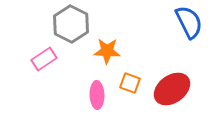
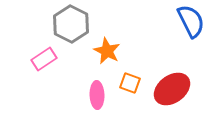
blue semicircle: moved 2 px right, 1 px up
orange star: rotated 24 degrees clockwise
